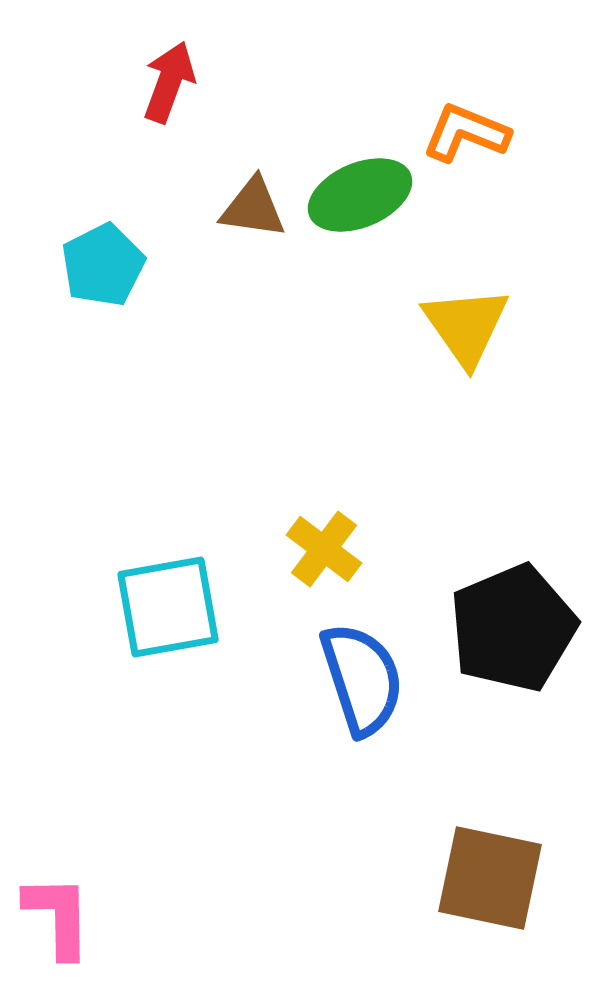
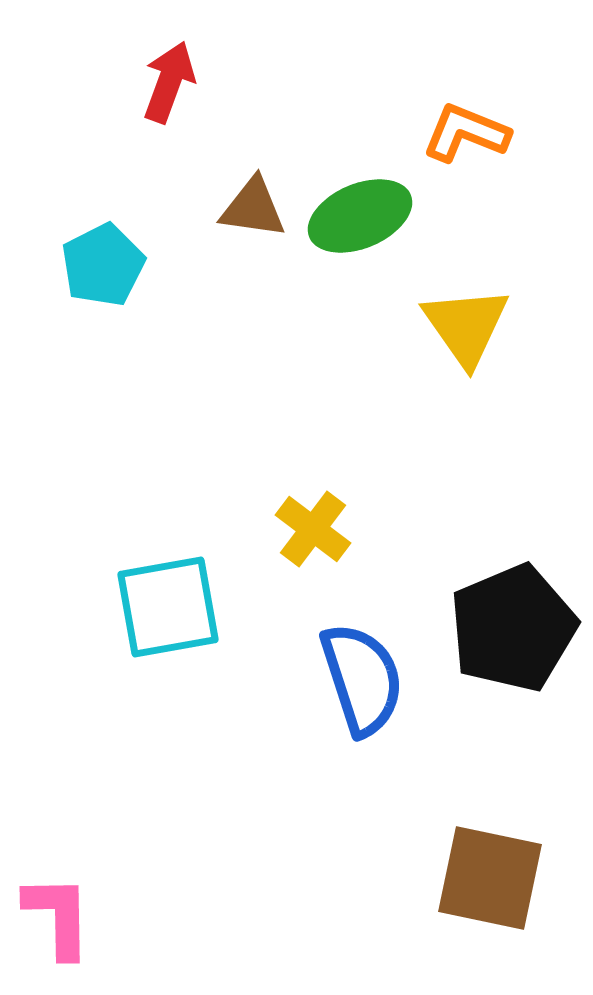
green ellipse: moved 21 px down
yellow cross: moved 11 px left, 20 px up
